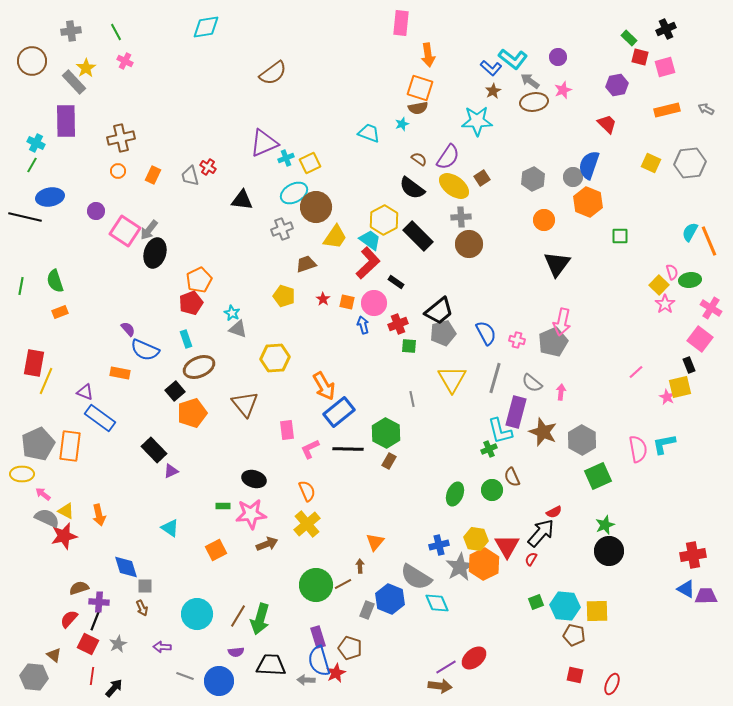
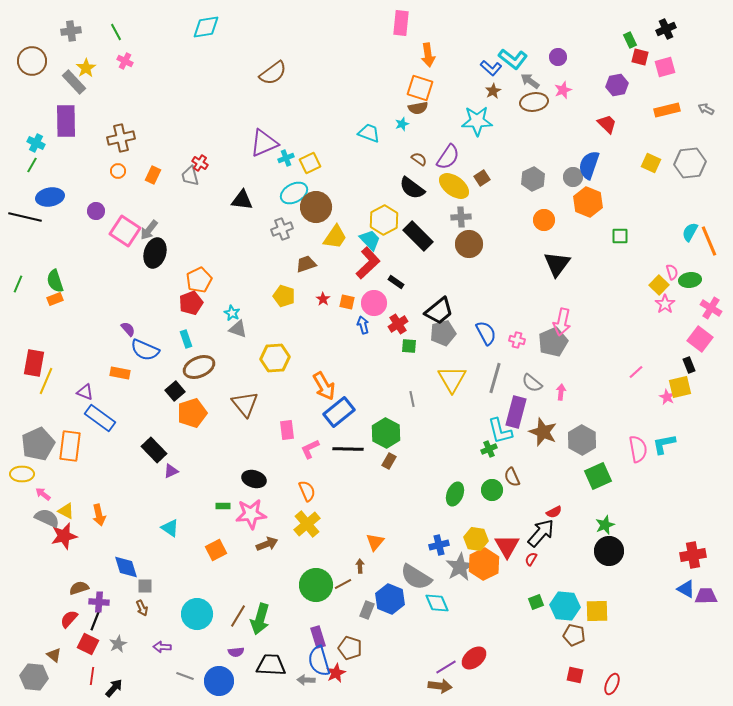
green rectangle at (629, 38): moved 1 px right, 2 px down; rotated 21 degrees clockwise
red cross at (208, 167): moved 8 px left, 4 px up
cyan trapezoid at (370, 240): rotated 10 degrees clockwise
green line at (21, 286): moved 3 px left, 2 px up; rotated 12 degrees clockwise
orange rectangle at (60, 312): moved 5 px left, 13 px up
red cross at (398, 324): rotated 12 degrees counterclockwise
